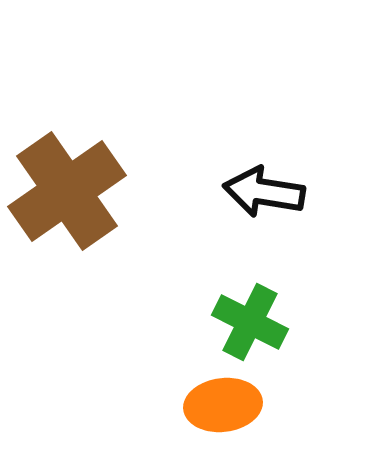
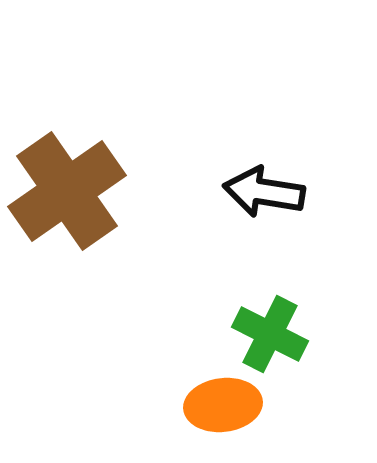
green cross: moved 20 px right, 12 px down
